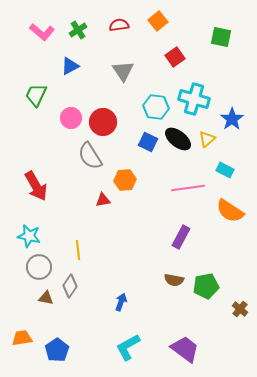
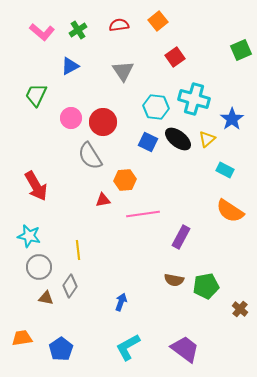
green square: moved 20 px right, 13 px down; rotated 35 degrees counterclockwise
pink line: moved 45 px left, 26 px down
blue pentagon: moved 4 px right, 1 px up
